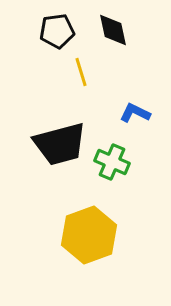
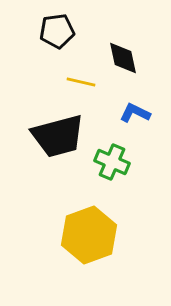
black diamond: moved 10 px right, 28 px down
yellow line: moved 10 px down; rotated 60 degrees counterclockwise
black trapezoid: moved 2 px left, 8 px up
